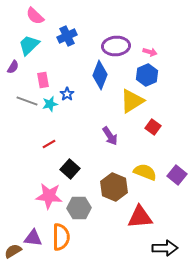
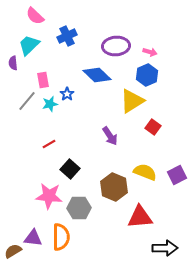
purple semicircle: moved 4 px up; rotated 144 degrees clockwise
blue diamond: moved 3 px left; rotated 68 degrees counterclockwise
gray line: rotated 70 degrees counterclockwise
purple square: rotated 24 degrees clockwise
